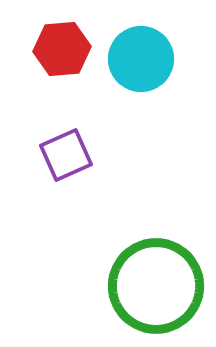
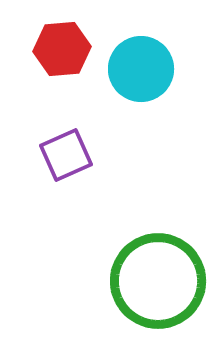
cyan circle: moved 10 px down
green circle: moved 2 px right, 5 px up
